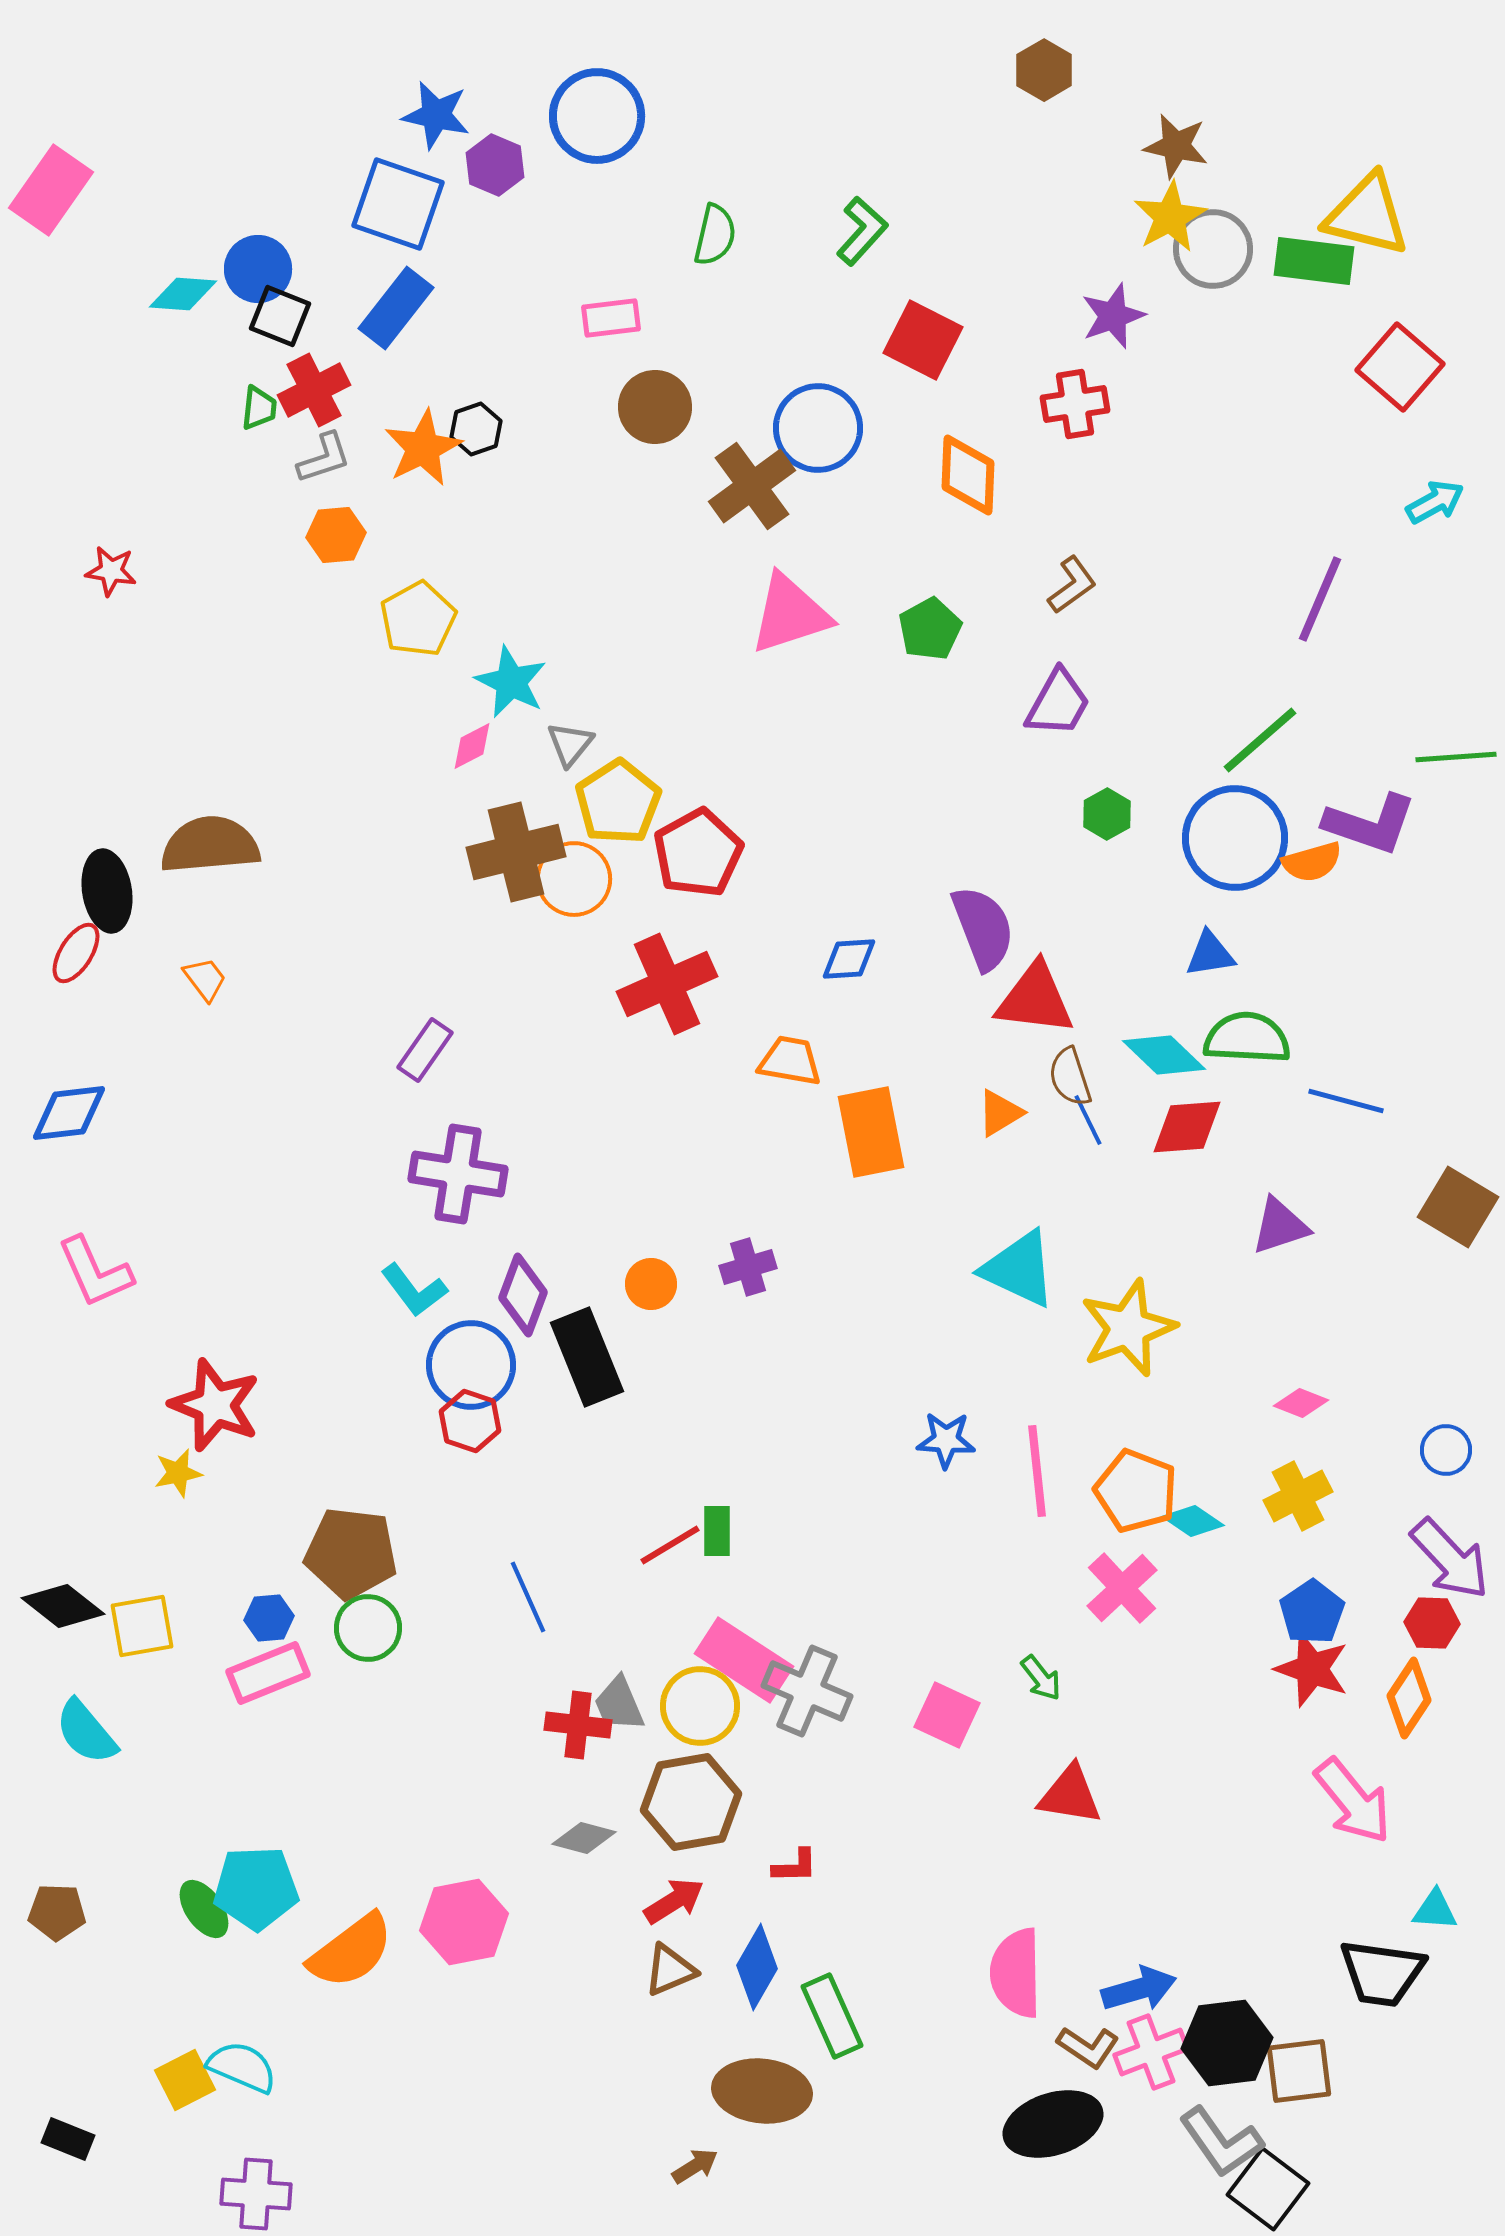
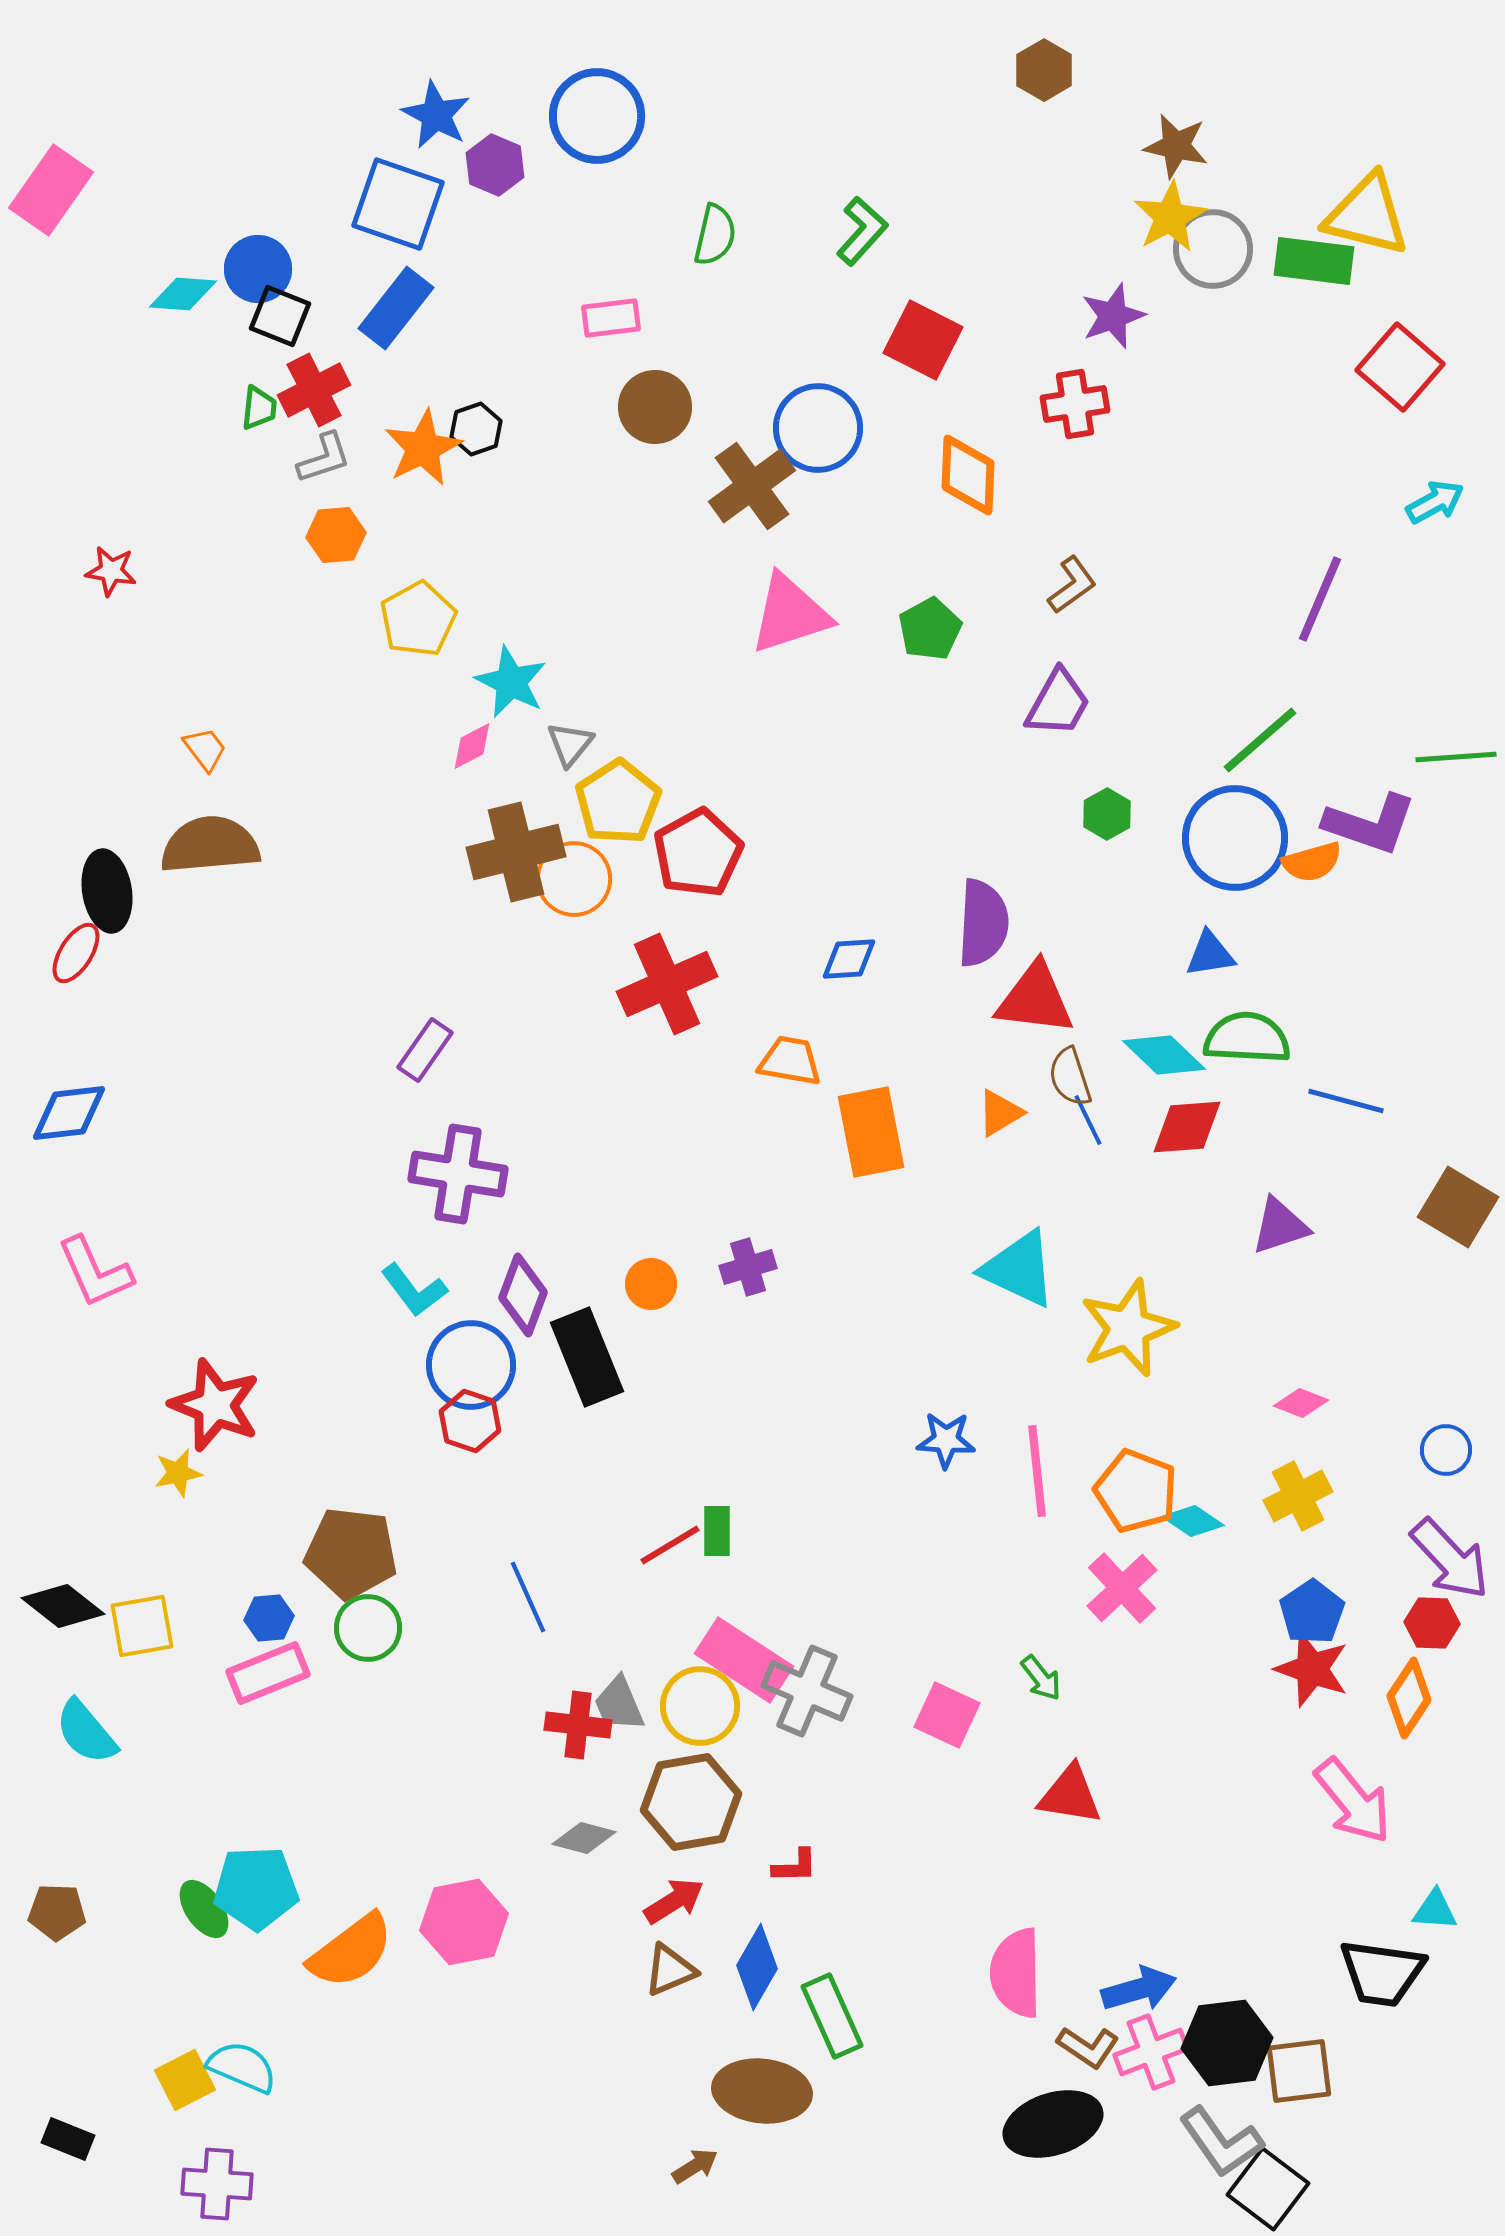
blue star at (436, 115): rotated 16 degrees clockwise
purple semicircle at (983, 928): moved 5 px up; rotated 24 degrees clockwise
orange trapezoid at (205, 979): moved 230 px up
purple cross at (256, 2194): moved 39 px left, 10 px up
